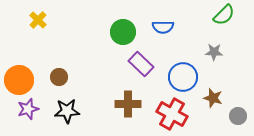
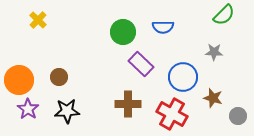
purple star: rotated 20 degrees counterclockwise
